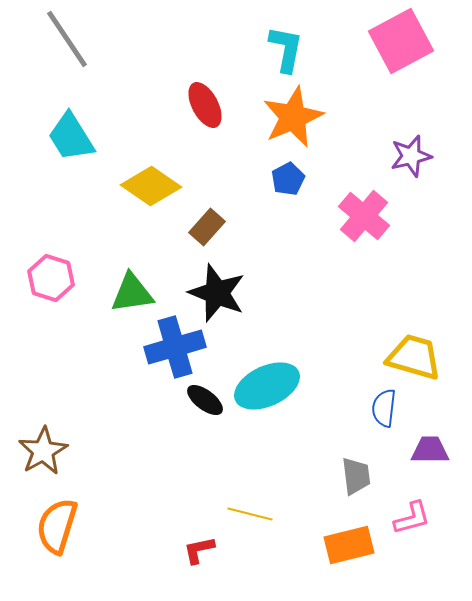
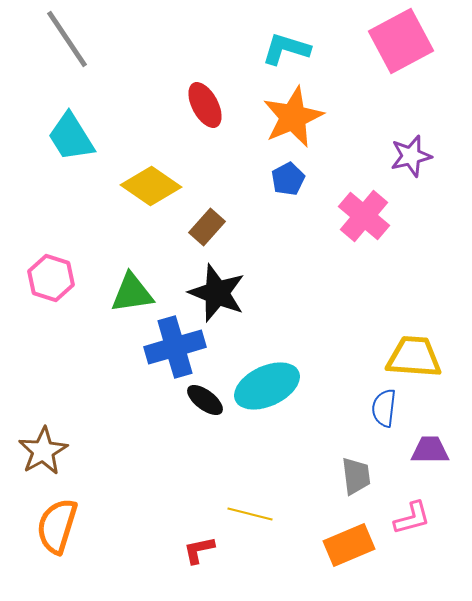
cyan L-shape: rotated 84 degrees counterclockwise
yellow trapezoid: rotated 12 degrees counterclockwise
orange rectangle: rotated 9 degrees counterclockwise
